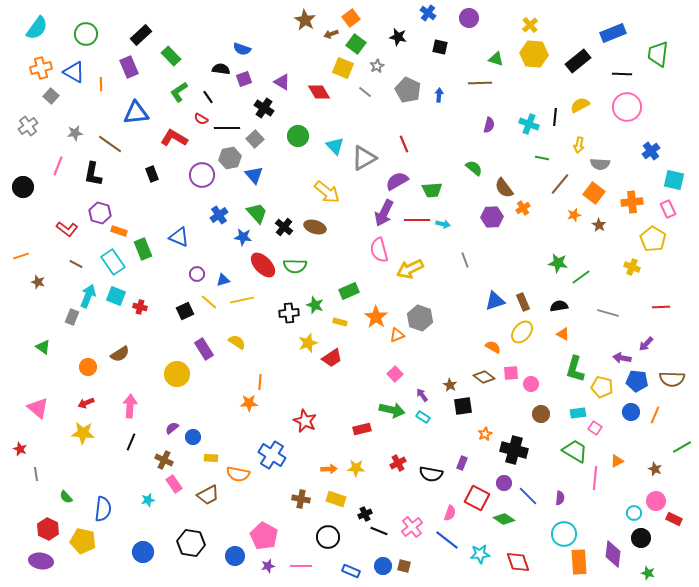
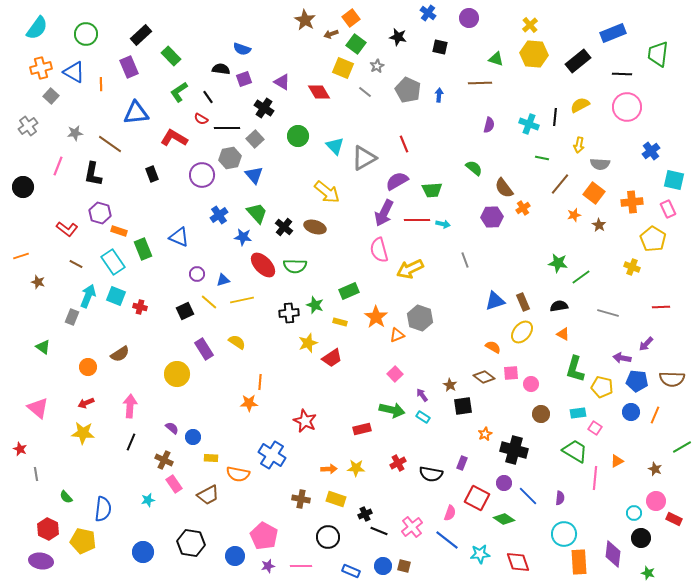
purple semicircle at (172, 428): rotated 80 degrees clockwise
